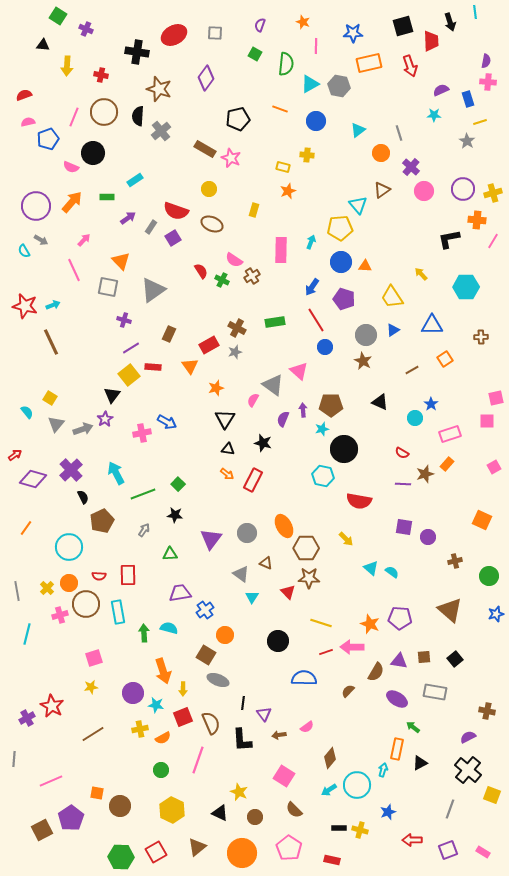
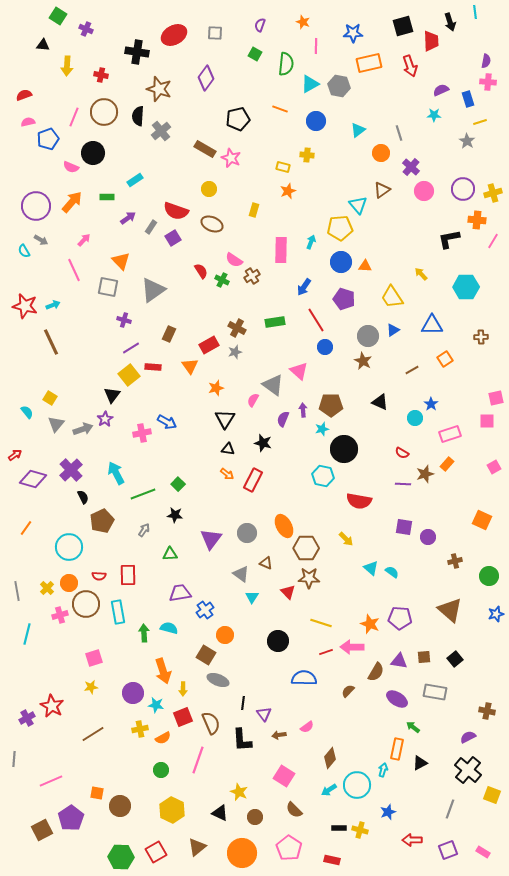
blue arrow at (312, 287): moved 8 px left
gray circle at (366, 335): moved 2 px right, 1 px down
